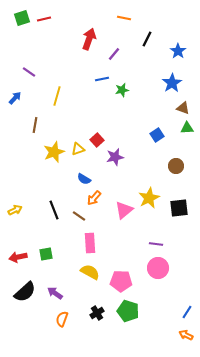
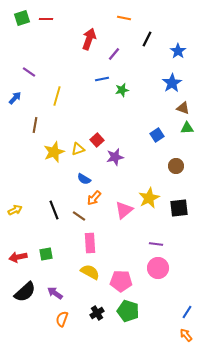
red line at (44, 19): moved 2 px right; rotated 16 degrees clockwise
orange arrow at (186, 335): rotated 24 degrees clockwise
